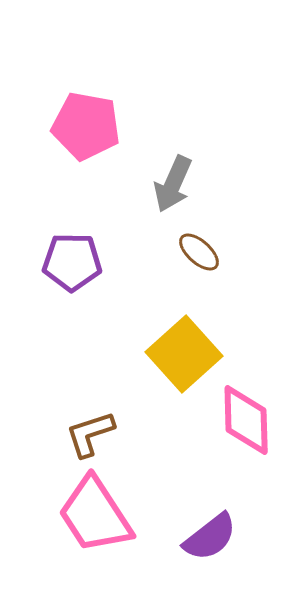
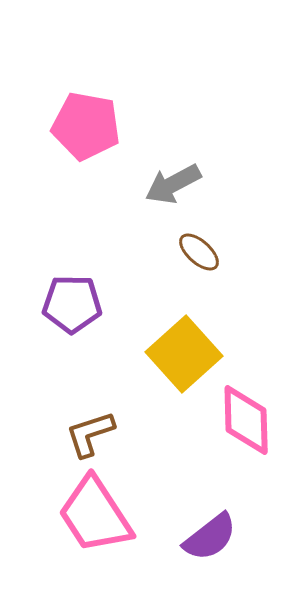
gray arrow: rotated 38 degrees clockwise
purple pentagon: moved 42 px down
